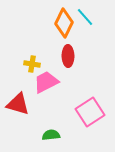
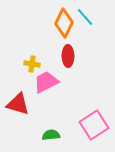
pink square: moved 4 px right, 13 px down
